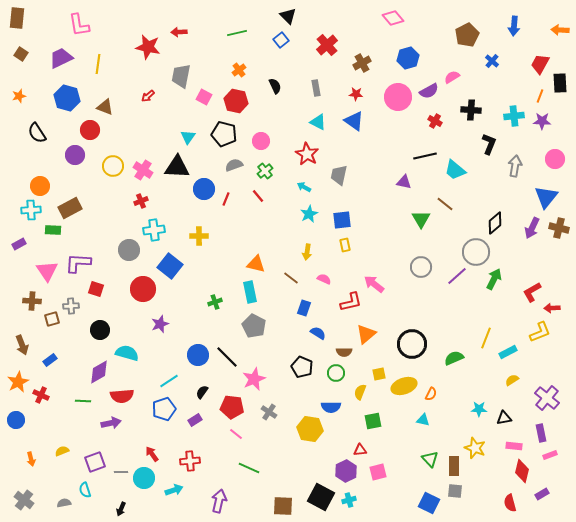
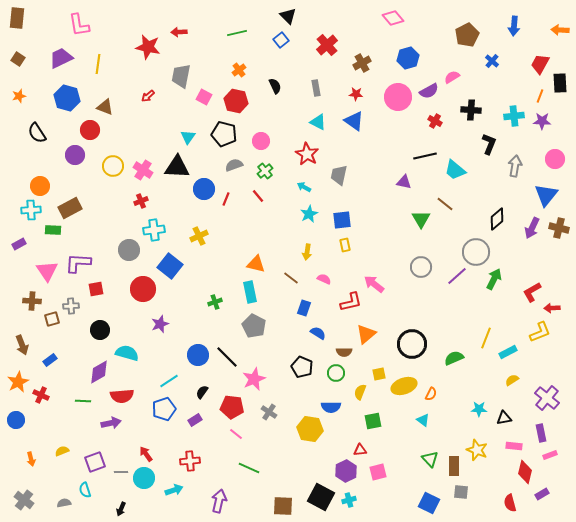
brown square at (21, 54): moved 3 px left, 5 px down
blue triangle at (546, 197): moved 2 px up
black diamond at (495, 223): moved 2 px right, 4 px up
yellow cross at (199, 236): rotated 24 degrees counterclockwise
red square at (96, 289): rotated 28 degrees counterclockwise
cyan triangle at (423, 420): rotated 24 degrees clockwise
yellow star at (475, 448): moved 2 px right, 2 px down
red arrow at (152, 454): moved 6 px left
red diamond at (522, 471): moved 3 px right, 1 px down
gray square at (455, 491): moved 6 px right, 1 px down
